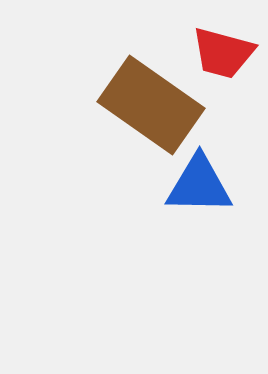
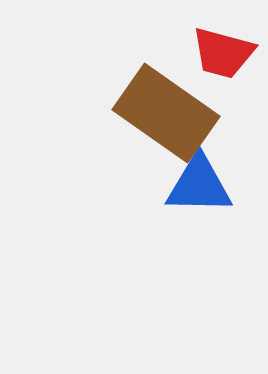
brown rectangle: moved 15 px right, 8 px down
